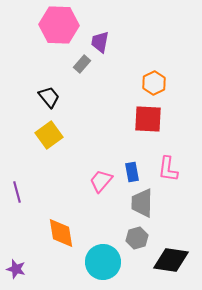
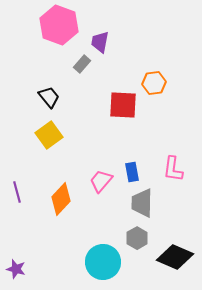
pink hexagon: rotated 18 degrees clockwise
orange hexagon: rotated 20 degrees clockwise
red square: moved 25 px left, 14 px up
pink L-shape: moved 5 px right
orange diamond: moved 34 px up; rotated 52 degrees clockwise
gray hexagon: rotated 15 degrees counterclockwise
black diamond: moved 4 px right, 3 px up; rotated 15 degrees clockwise
